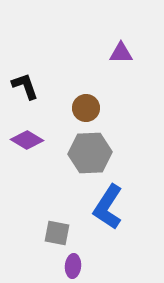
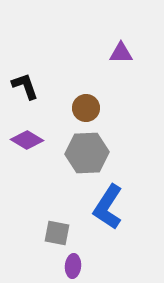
gray hexagon: moved 3 px left
